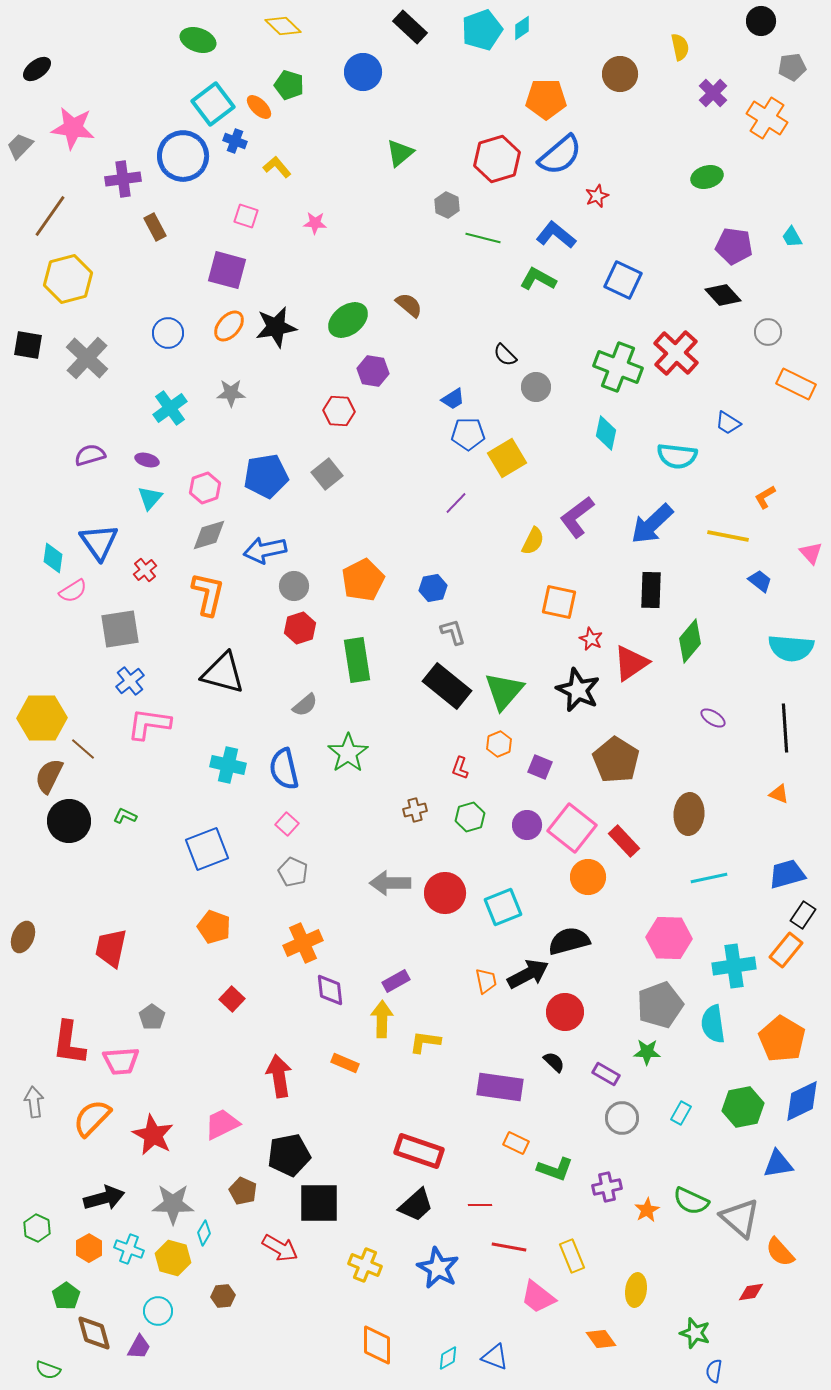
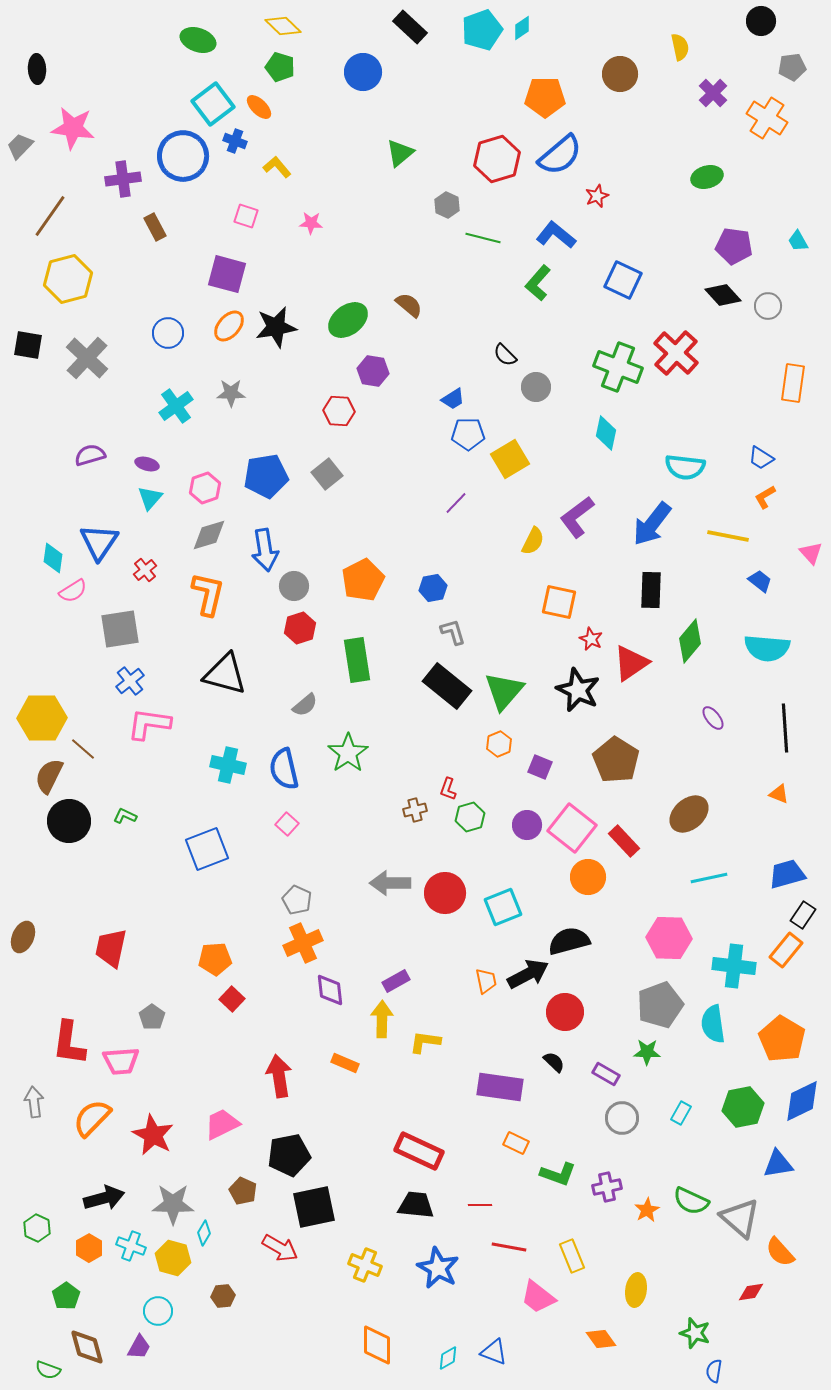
black ellipse at (37, 69): rotated 56 degrees counterclockwise
green pentagon at (289, 85): moved 9 px left, 18 px up
orange pentagon at (546, 99): moved 1 px left, 2 px up
pink star at (315, 223): moved 4 px left
cyan trapezoid at (792, 237): moved 6 px right, 4 px down
purple square at (227, 270): moved 4 px down
green L-shape at (538, 279): moved 4 px down; rotated 78 degrees counterclockwise
gray circle at (768, 332): moved 26 px up
orange rectangle at (796, 384): moved 3 px left, 1 px up; rotated 72 degrees clockwise
cyan cross at (170, 408): moved 6 px right, 2 px up
blue trapezoid at (728, 423): moved 33 px right, 35 px down
cyan semicircle at (677, 456): moved 8 px right, 11 px down
yellow square at (507, 458): moved 3 px right, 1 px down
purple ellipse at (147, 460): moved 4 px down
blue arrow at (652, 524): rotated 9 degrees counterclockwise
blue triangle at (99, 542): rotated 9 degrees clockwise
blue arrow at (265, 550): rotated 87 degrees counterclockwise
cyan semicircle at (791, 648): moved 24 px left
black triangle at (223, 673): moved 2 px right, 1 px down
purple ellipse at (713, 718): rotated 20 degrees clockwise
red L-shape at (460, 768): moved 12 px left, 21 px down
brown ellipse at (689, 814): rotated 45 degrees clockwise
gray pentagon at (293, 872): moved 4 px right, 28 px down
orange pentagon at (214, 927): moved 1 px right, 32 px down; rotated 24 degrees counterclockwise
cyan cross at (734, 966): rotated 15 degrees clockwise
red rectangle at (419, 1151): rotated 6 degrees clockwise
green L-shape at (555, 1169): moved 3 px right, 5 px down
black square at (319, 1203): moved 5 px left, 4 px down; rotated 12 degrees counterclockwise
black trapezoid at (416, 1205): rotated 132 degrees counterclockwise
cyan cross at (129, 1249): moved 2 px right, 3 px up
brown diamond at (94, 1333): moved 7 px left, 14 px down
blue triangle at (495, 1357): moved 1 px left, 5 px up
